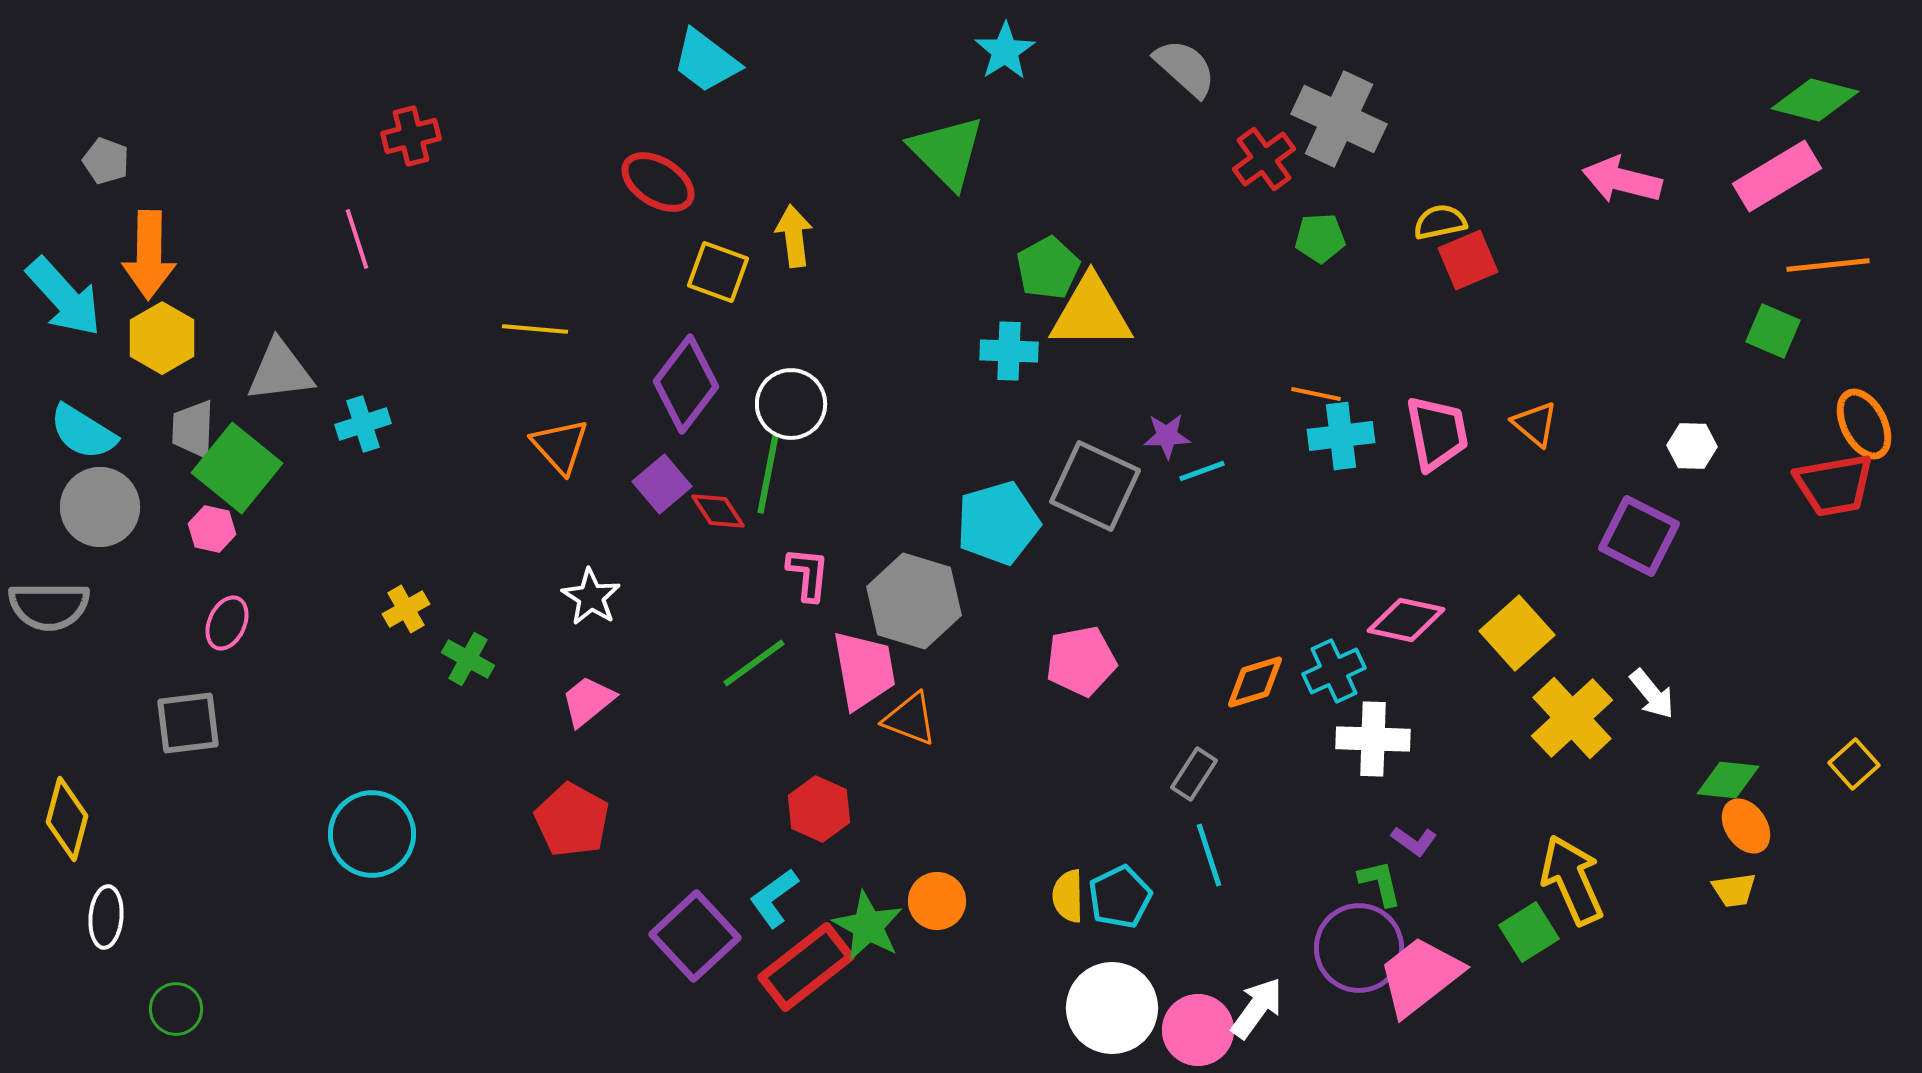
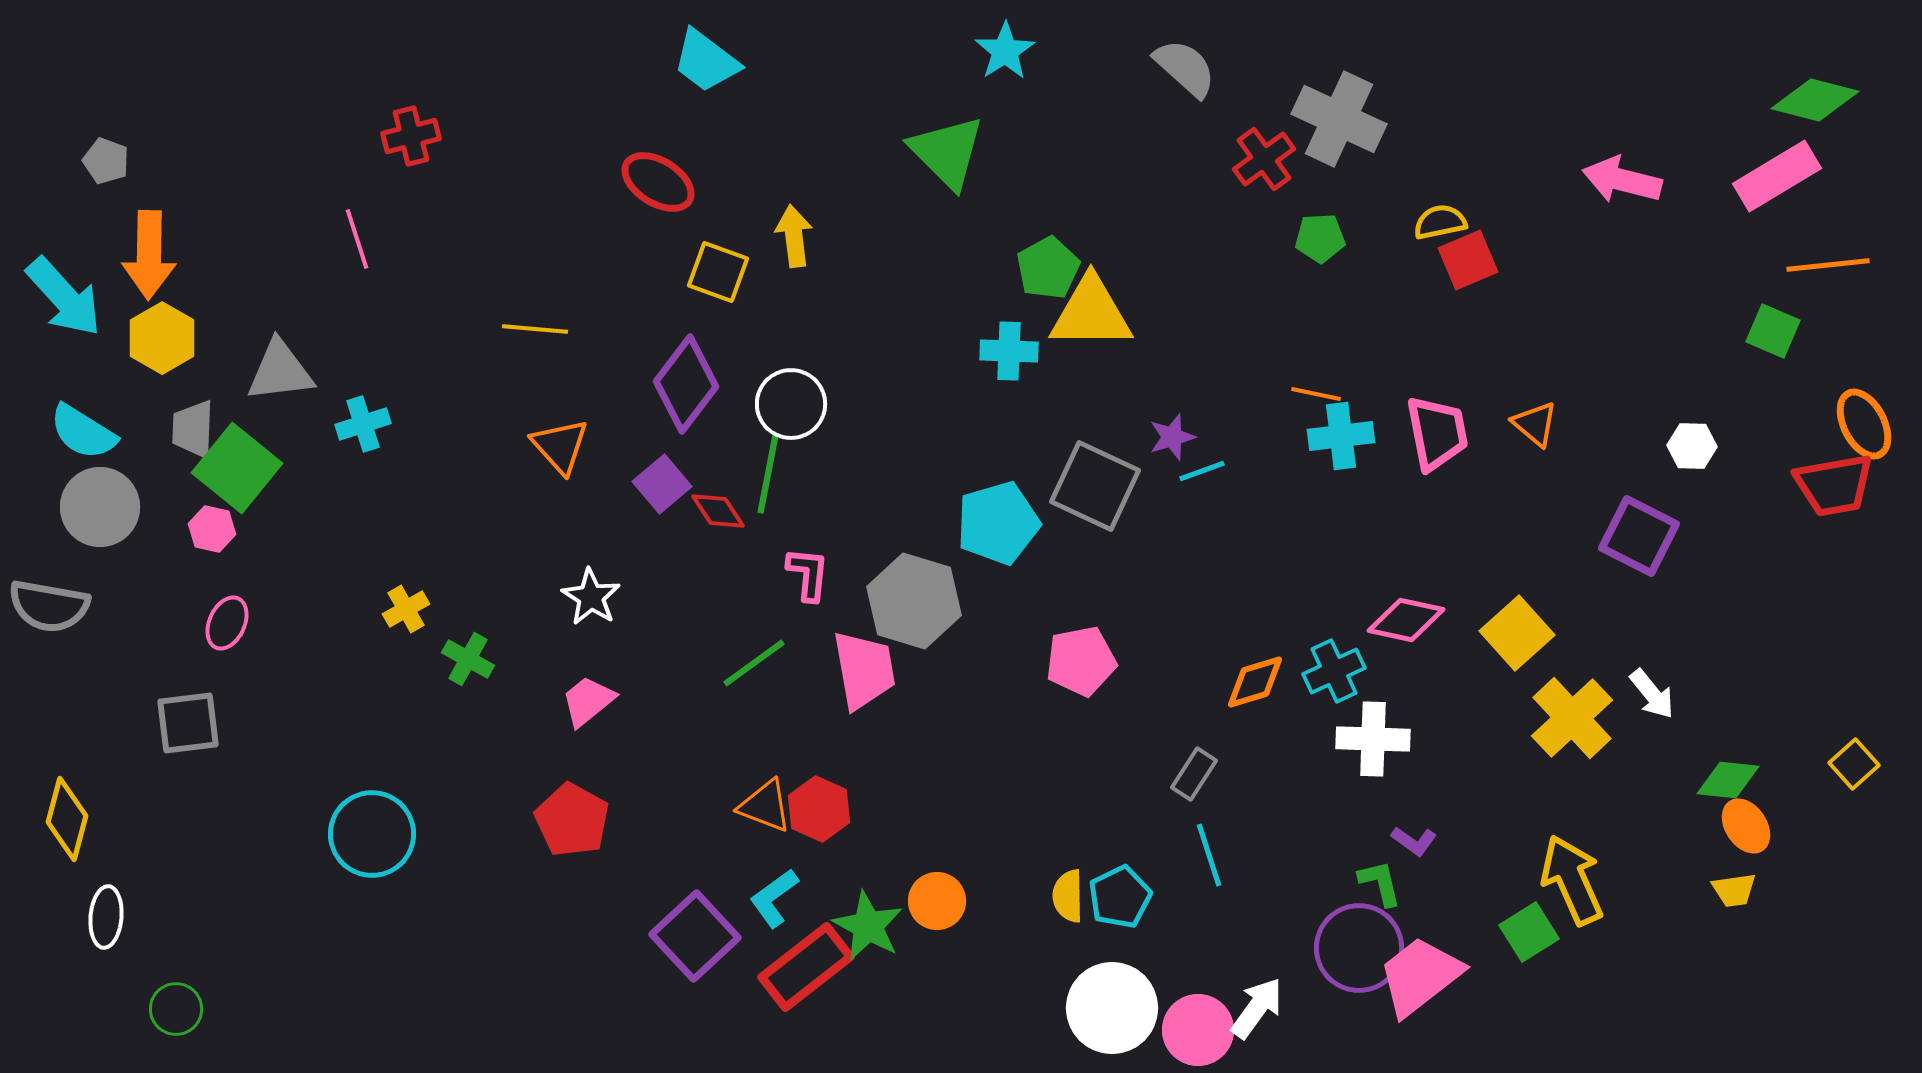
purple star at (1167, 436): moved 5 px right, 1 px down; rotated 15 degrees counterclockwise
gray semicircle at (49, 606): rotated 10 degrees clockwise
orange triangle at (910, 719): moved 145 px left, 87 px down
